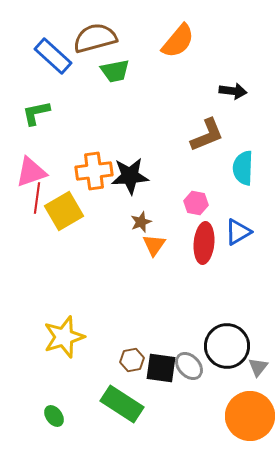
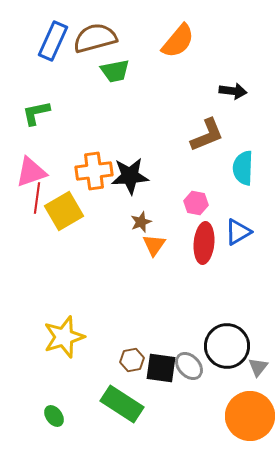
blue rectangle: moved 15 px up; rotated 72 degrees clockwise
